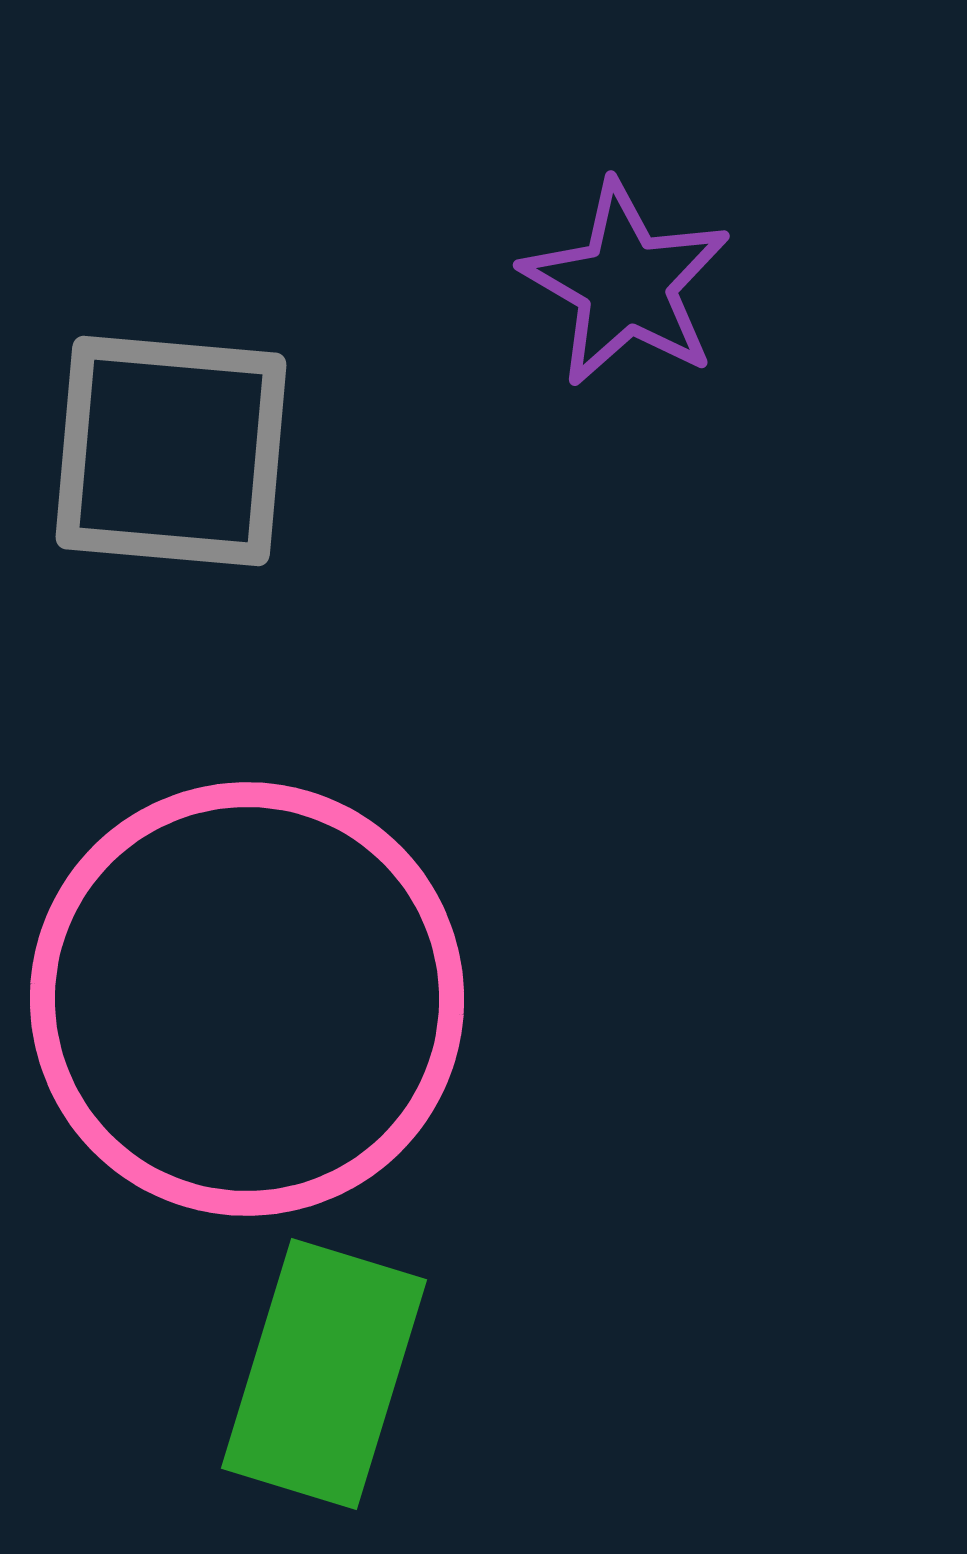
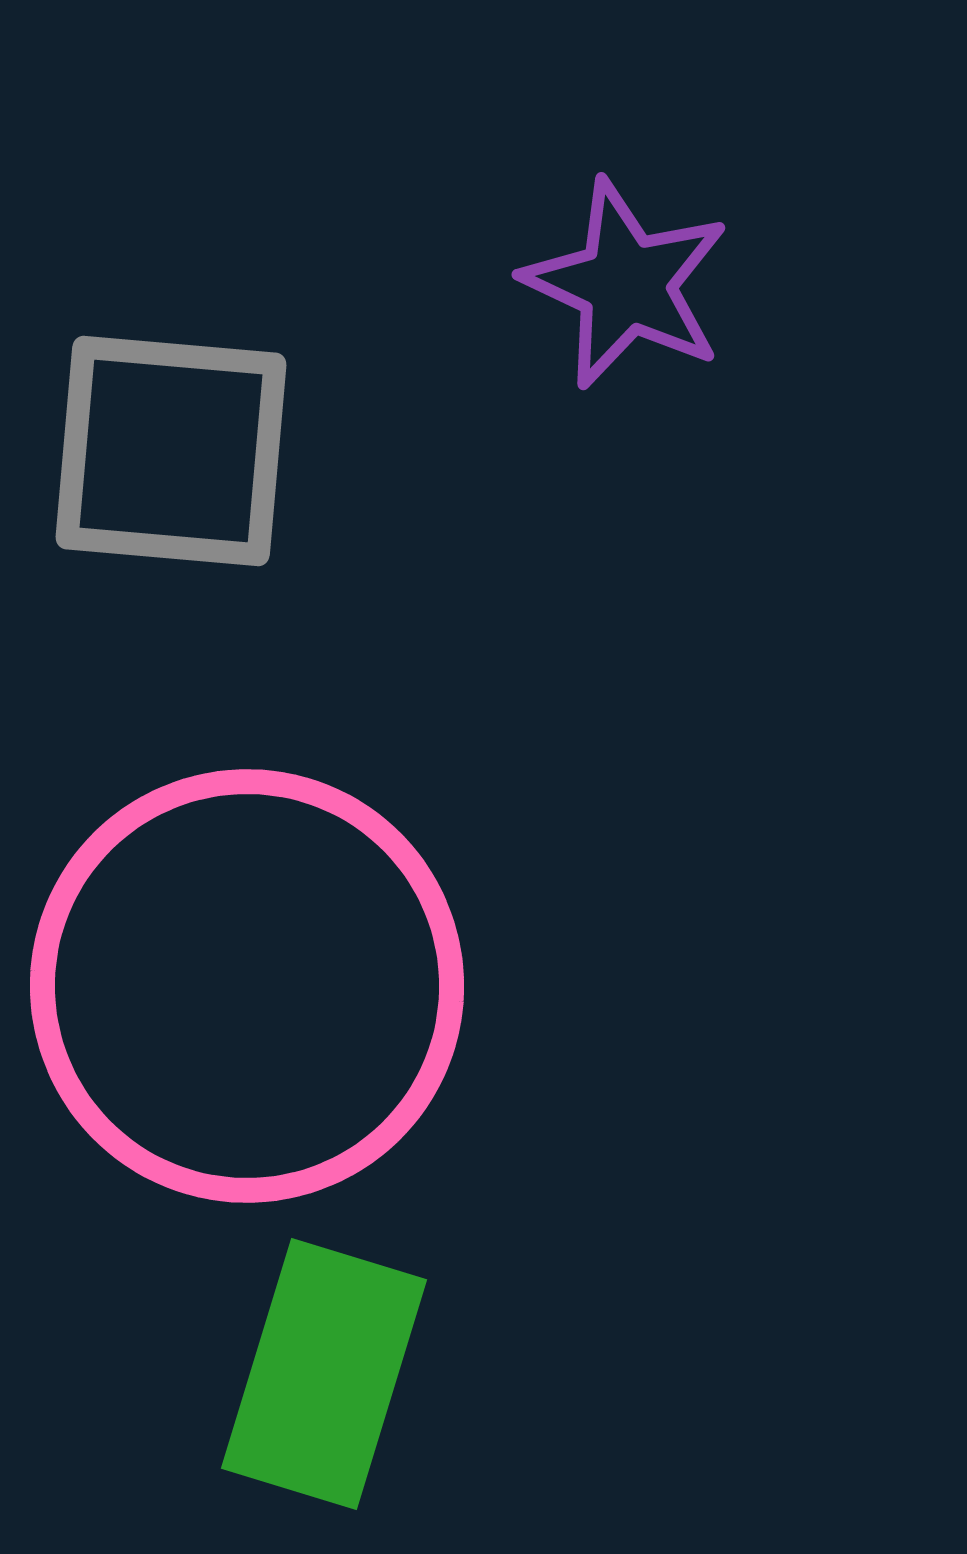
purple star: rotated 5 degrees counterclockwise
pink circle: moved 13 px up
